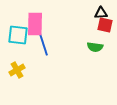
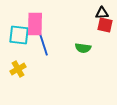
black triangle: moved 1 px right
cyan square: moved 1 px right
green semicircle: moved 12 px left, 1 px down
yellow cross: moved 1 px right, 1 px up
